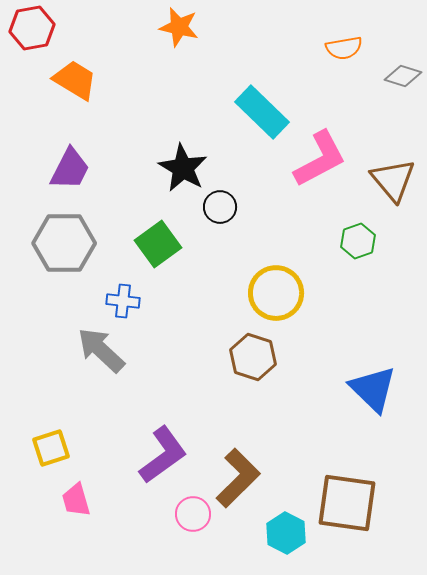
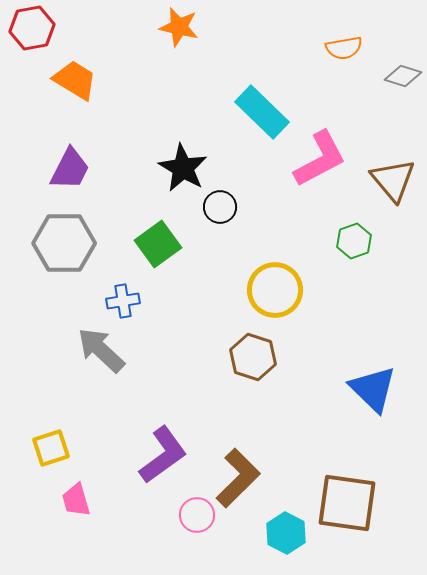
green hexagon: moved 4 px left
yellow circle: moved 1 px left, 3 px up
blue cross: rotated 16 degrees counterclockwise
pink circle: moved 4 px right, 1 px down
